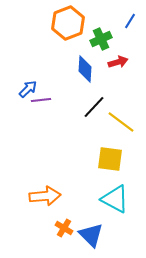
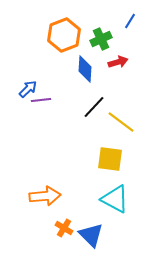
orange hexagon: moved 4 px left, 12 px down
